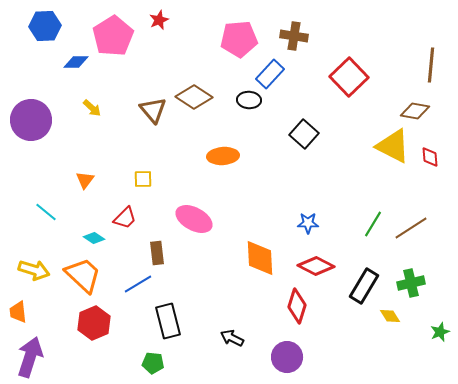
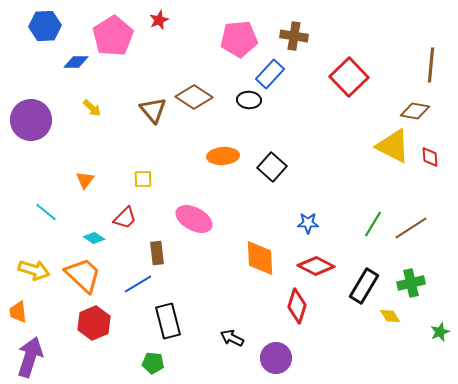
black square at (304, 134): moved 32 px left, 33 px down
purple circle at (287, 357): moved 11 px left, 1 px down
